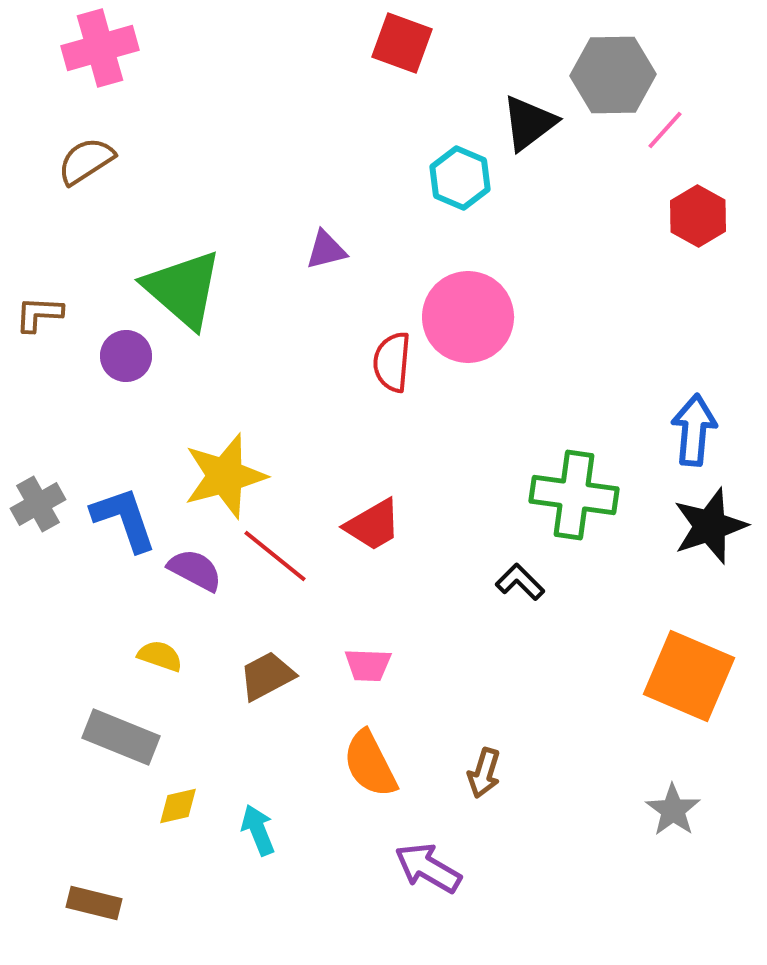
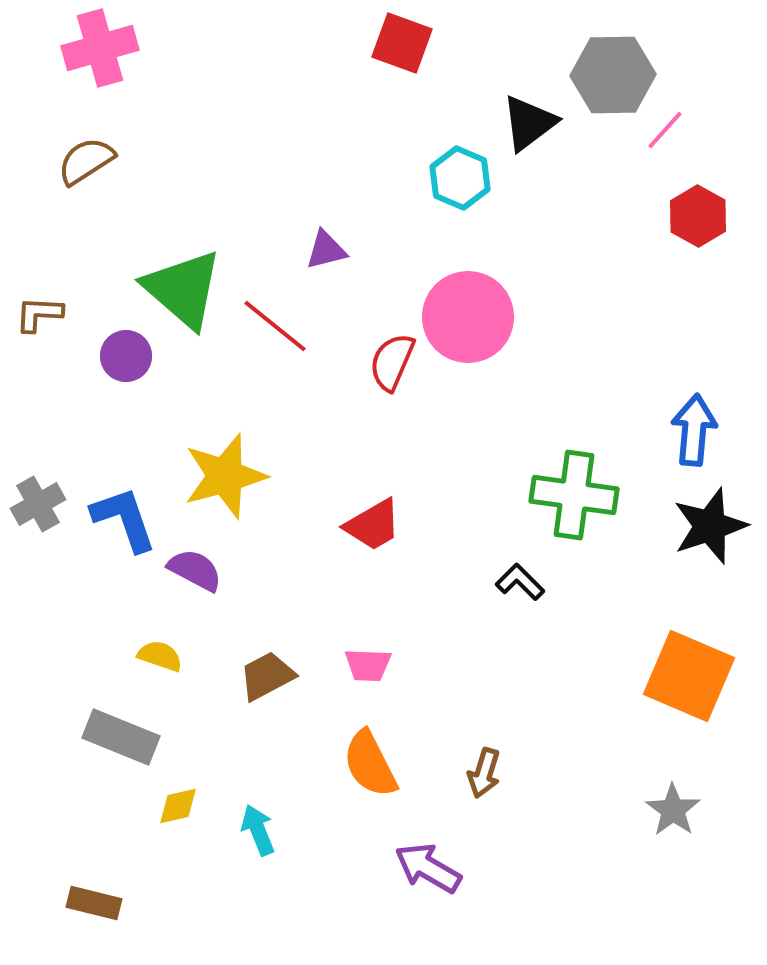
red semicircle: rotated 18 degrees clockwise
red line: moved 230 px up
